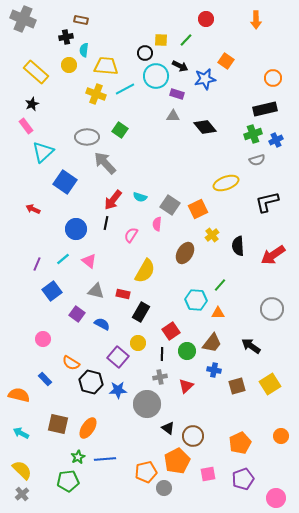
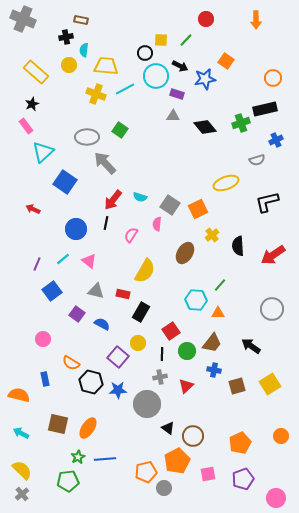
green cross at (253, 134): moved 12 px left, 11 px up
blue rectangle at (45, 379): rotated 32 degrees clockwise
